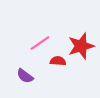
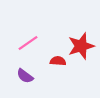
pink line: moved 12 px left
